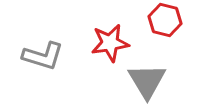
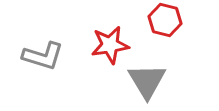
red star: moved 2 px down
